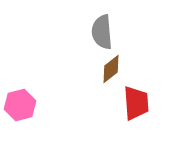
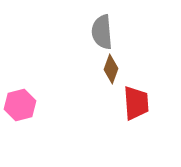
brown diamond: rotated 32 degrees counterclockwise
